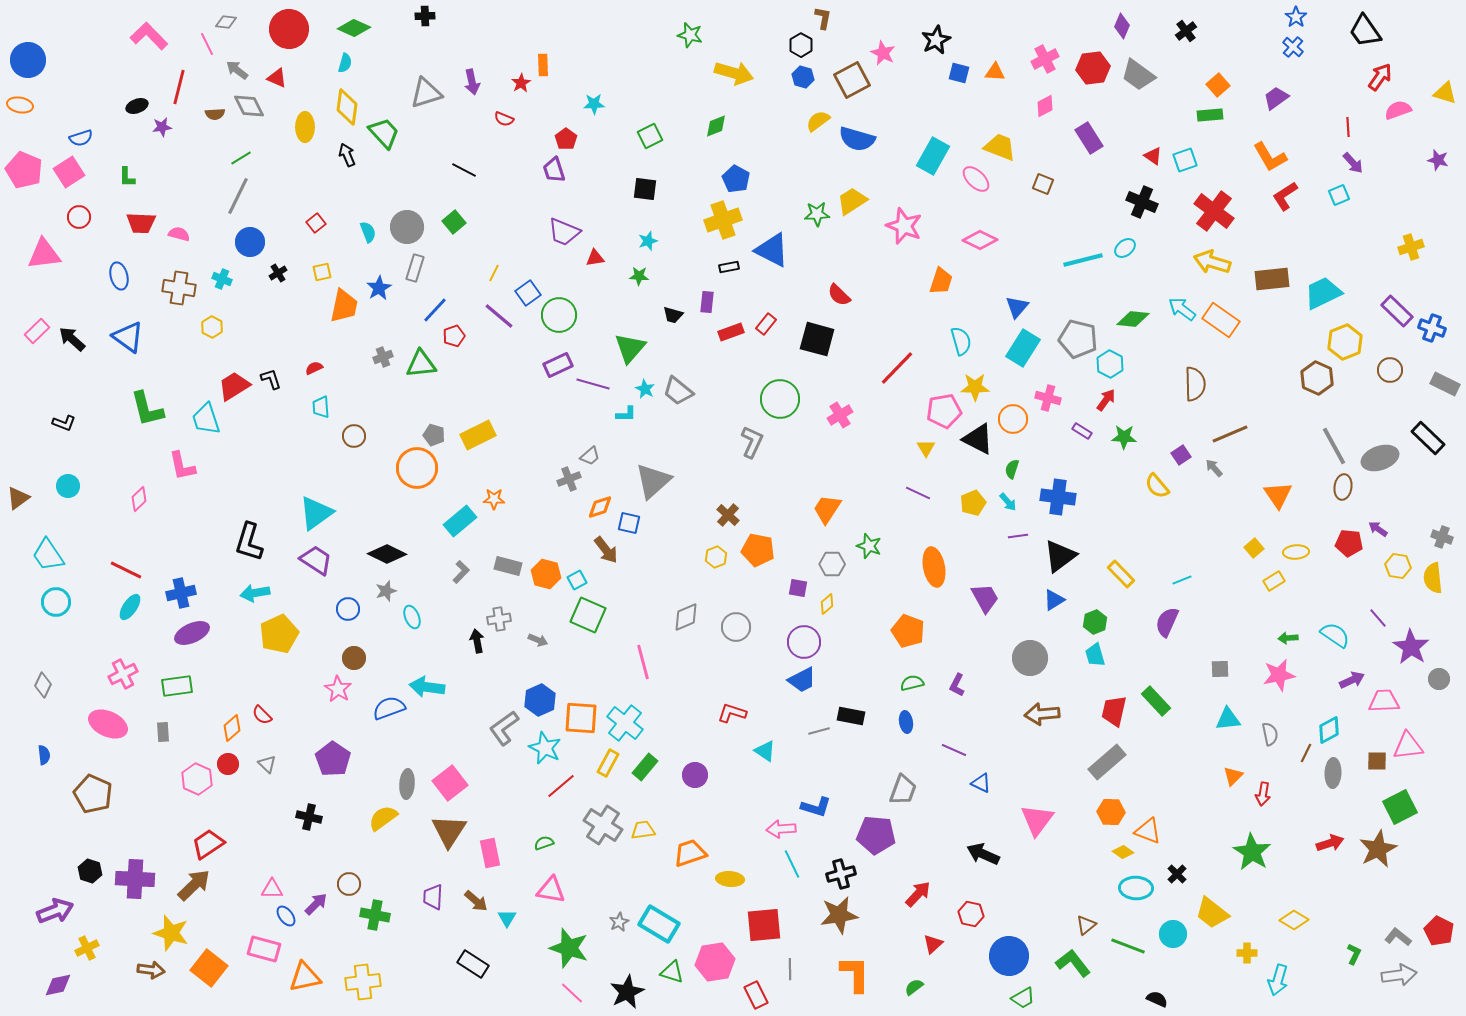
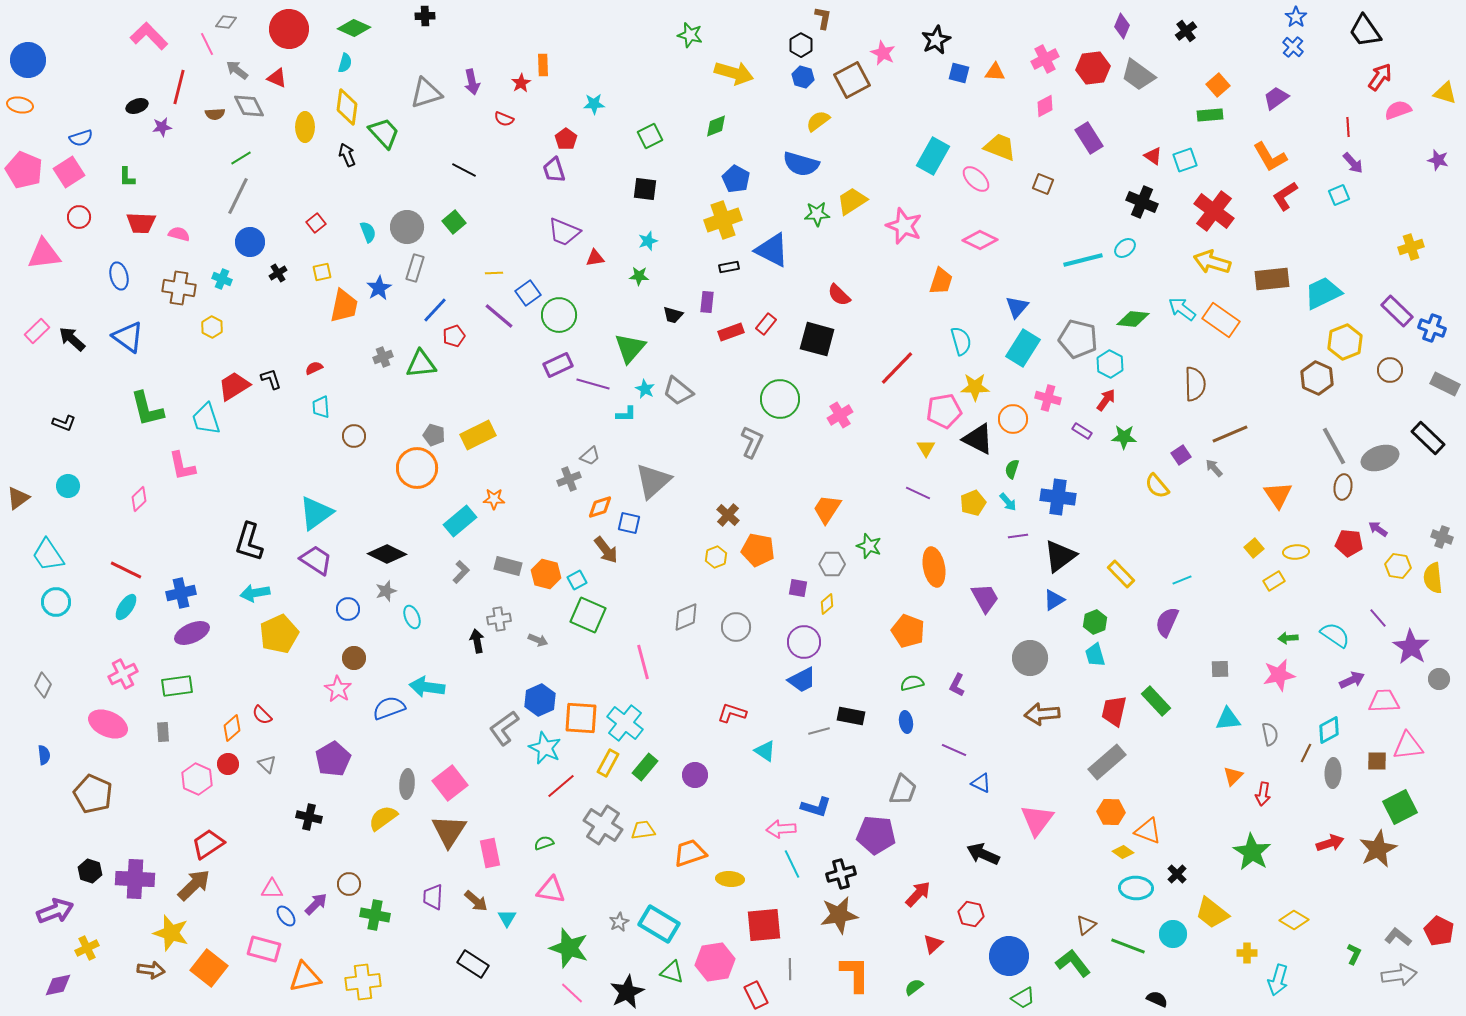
blue semicircle at (857, 139): moved 56 px left, 25 px down
yellow line at (494, 273): rotated 60 degrees clockwise
cyan ellipse at (130, 607): moved 4 px left
purple pentagon at (333, 759): rotated 8 degrees clockwise
